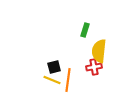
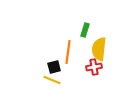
yellow semicircle: moved 2 px up
orange line: moved 28 px up
